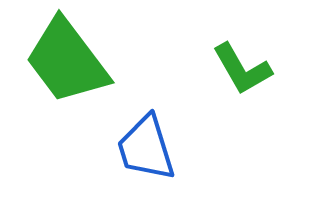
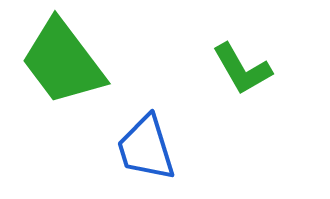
green trapezoid: moved 4 px left, 1 px down
